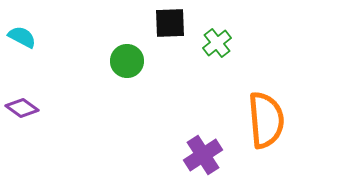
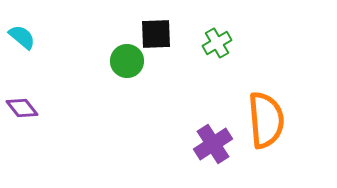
black square: moved 14 px left, 11 px down
cyan semicircle: rotated 12 degrees clockwise
green cross: rotated 8 degrees clockwise
purple diamond: rotated 16 degrees clockwise
purple cross: moved 10 px right, 11 px up
